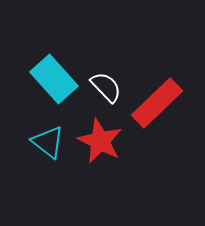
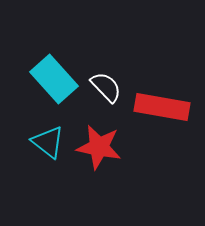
red rectangle: moved 5 px right, 4 px down; rotated 54 degrees clockwise
red star: moved 1 px left, 6 px down; rotated 15 degrees counterclockwise
